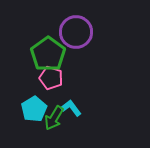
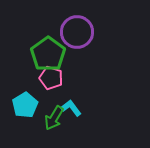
purple circle: moved 1 px right
cyan pentagon: moved 9 px left, 4 px up
